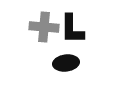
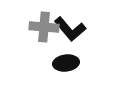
black L-shape: moved 2 px left; rotated 40 degrees counterclockwise
